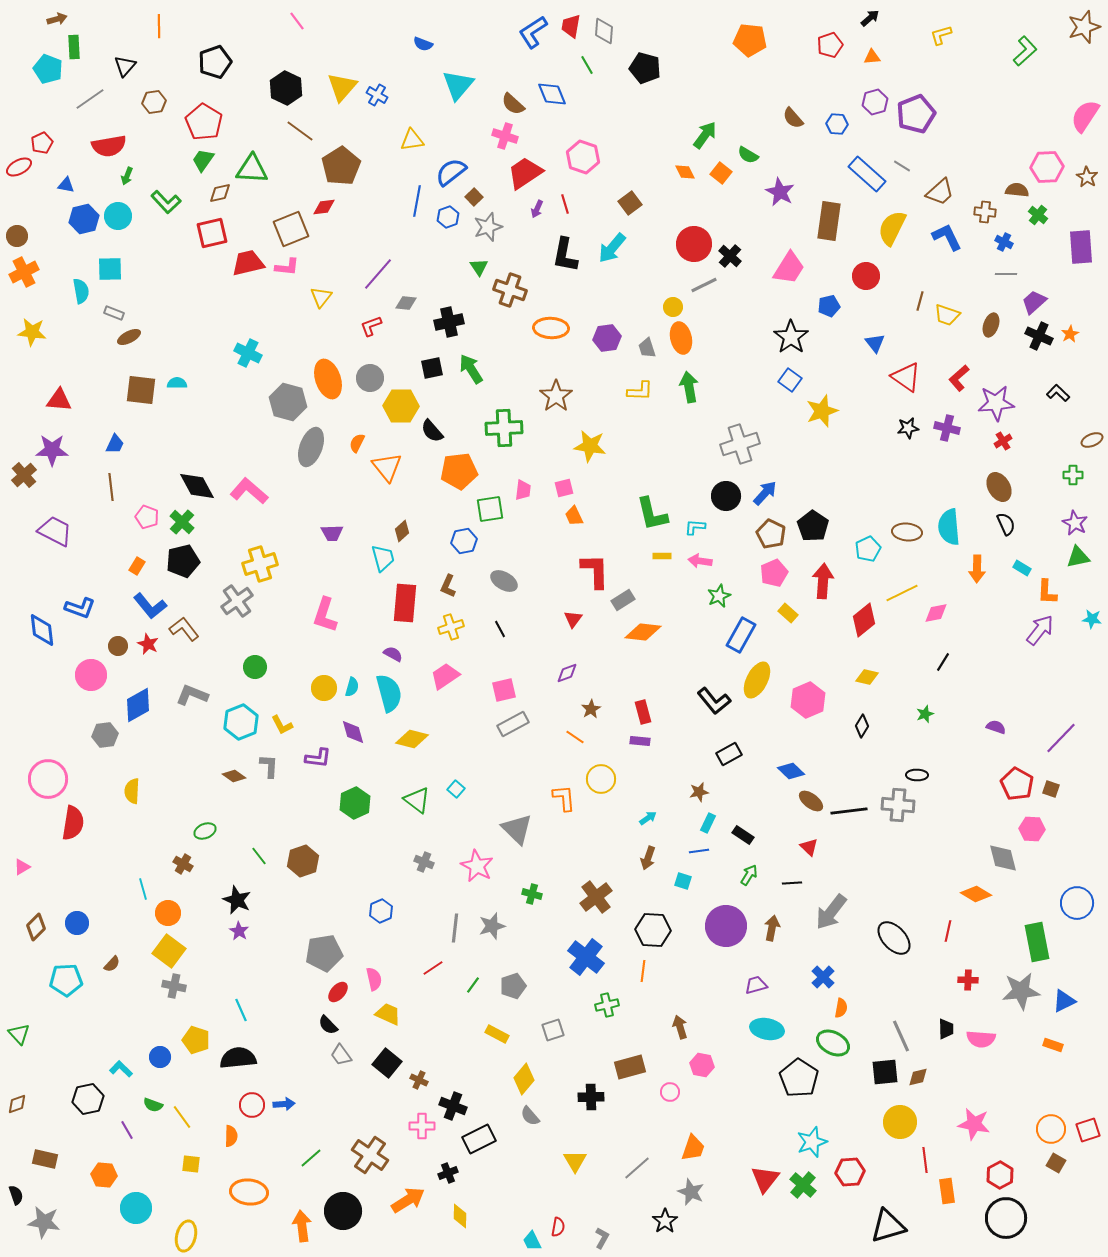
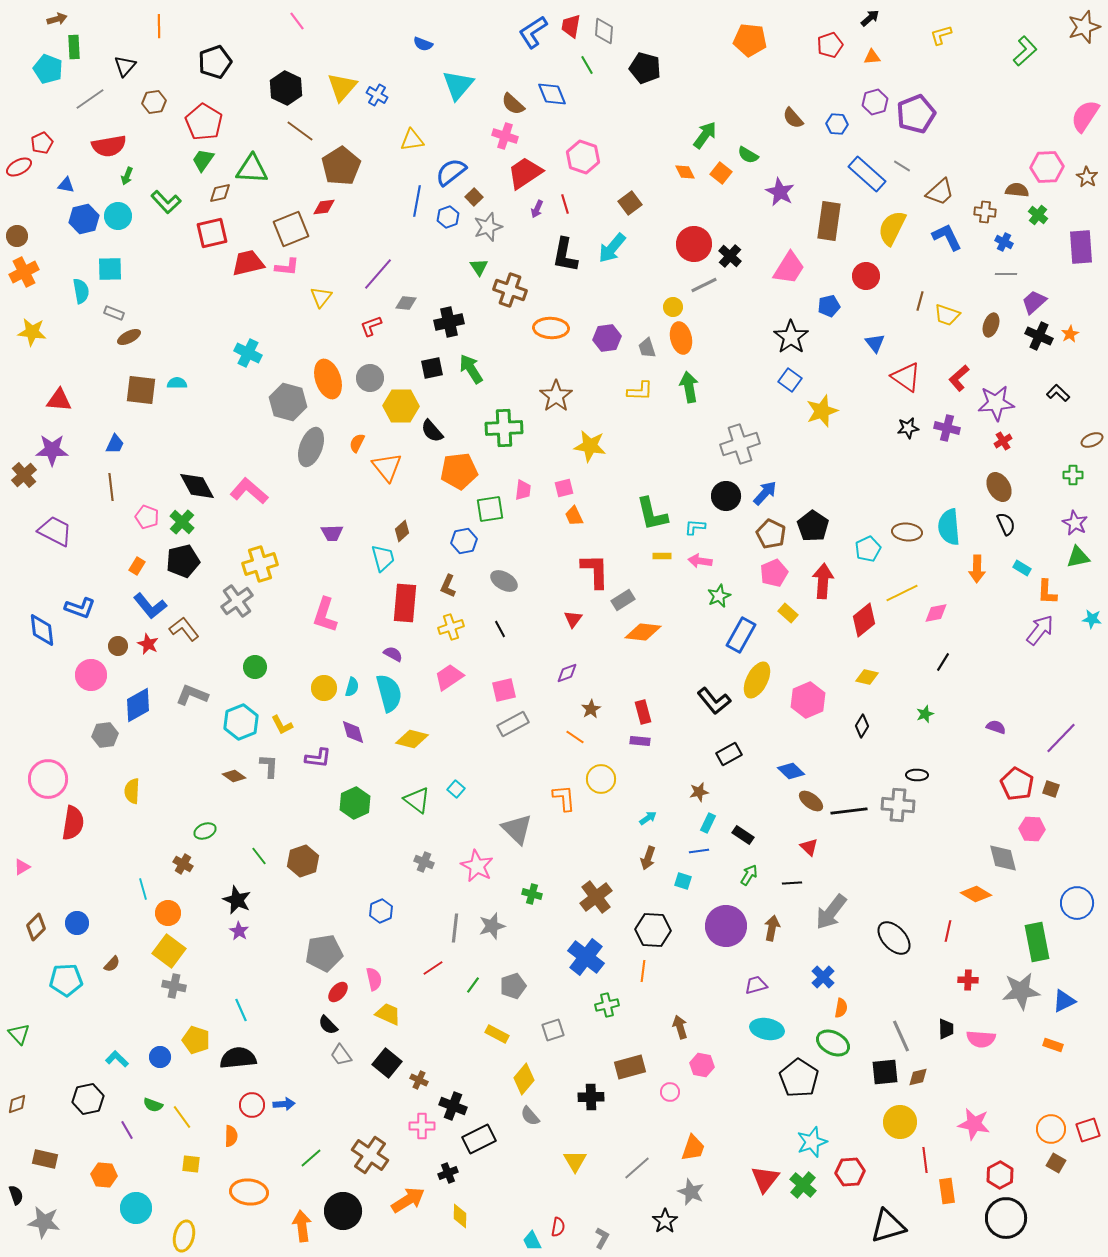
pink trapezoid at (445, 676): moved 4 px right, 1 px down
cyan L-shape at (121, 1069): moved 4 px left, 10 px up
yellow ellipse at (186, 1236): moved 2 px left
